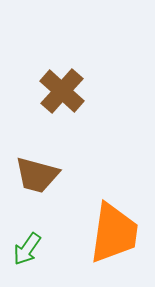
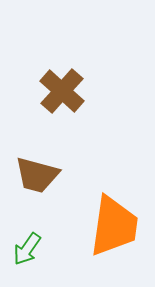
orange trapezoid: moved 7 px up
